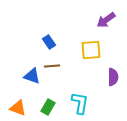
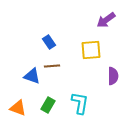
purple semicircle: moved 1 px up
green rectangle: moved 2 px up
